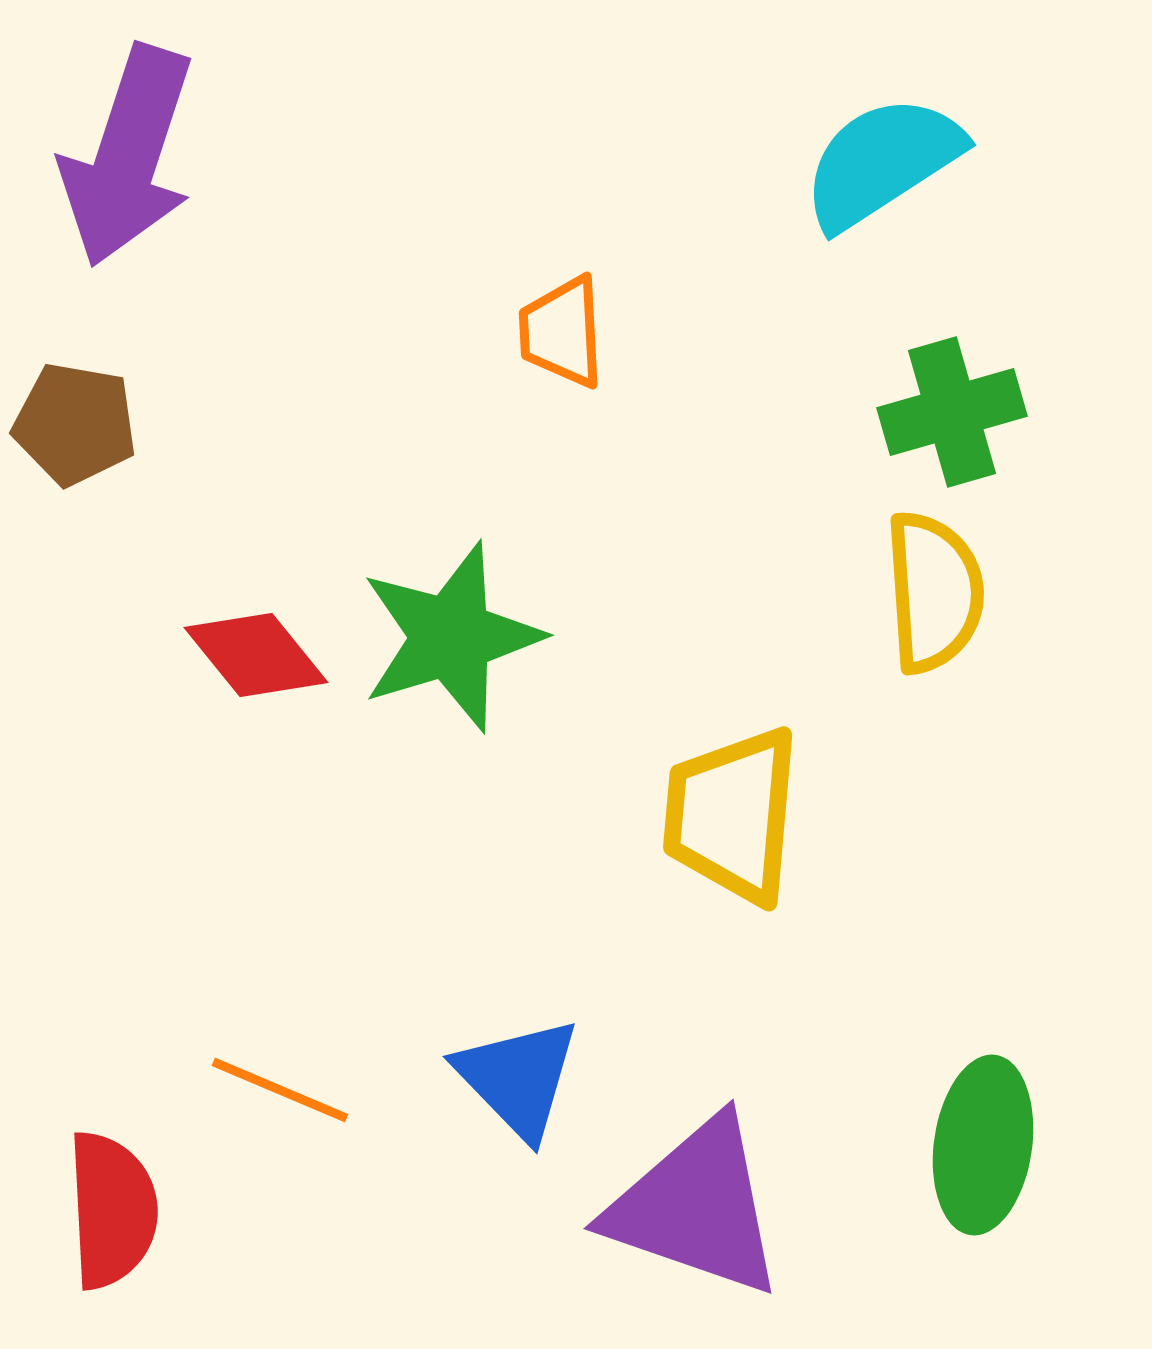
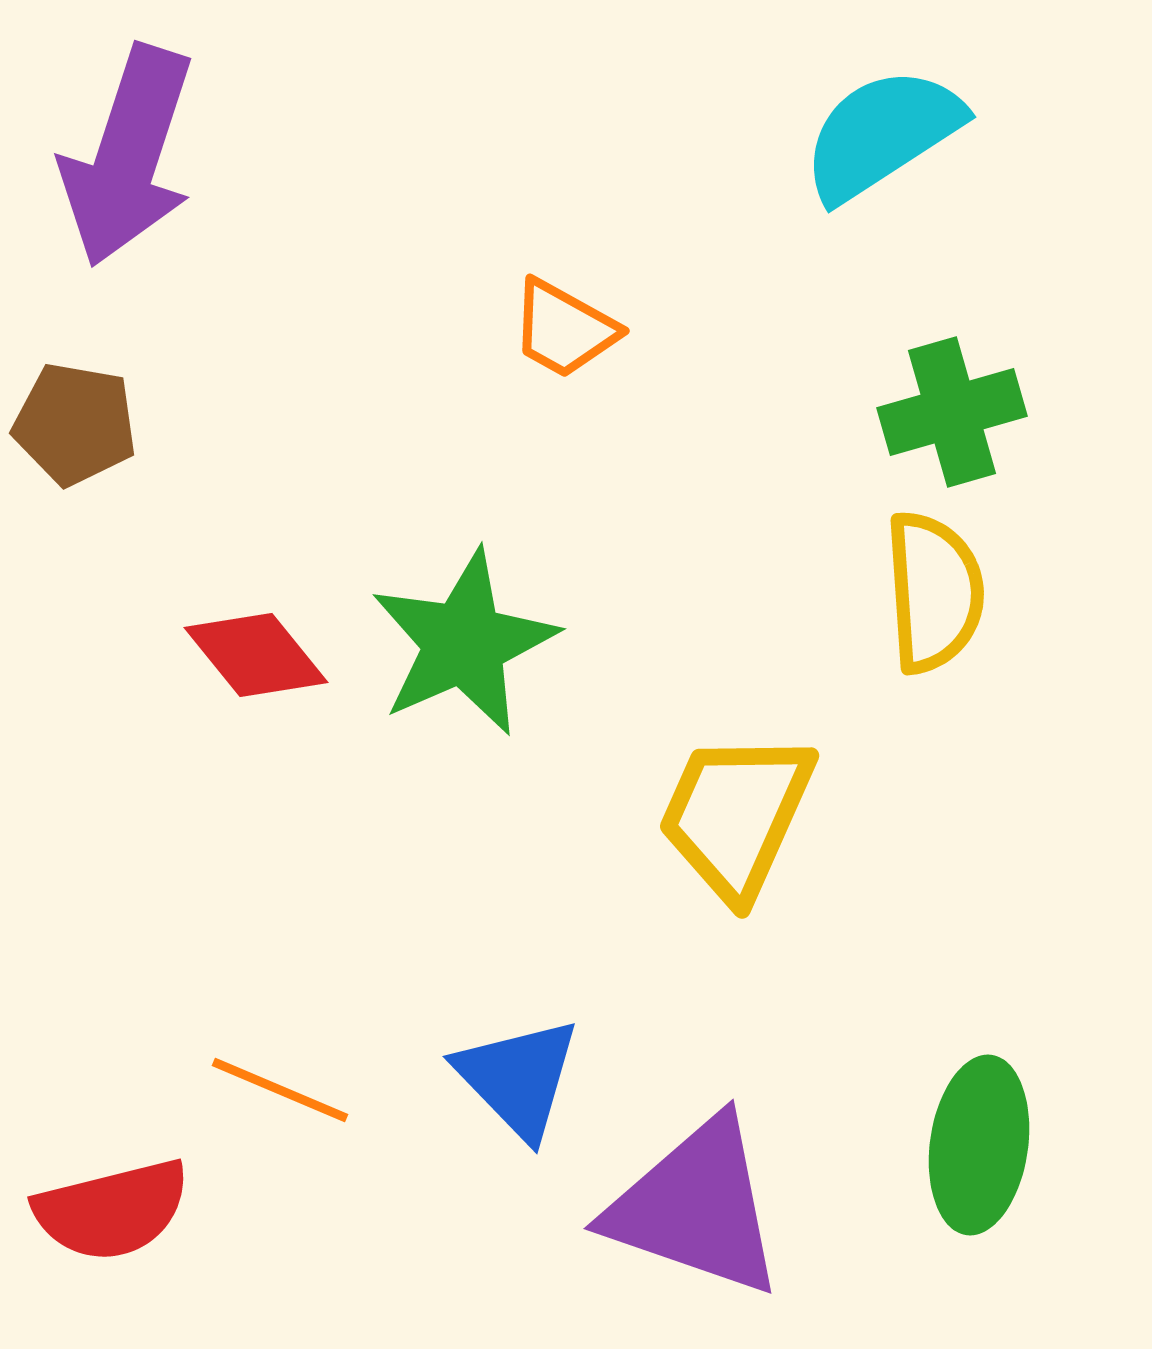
cyan semicircle: moved 28 px up
orange trapezoid: moved 2 px right, 3 px up; rotated 58 degrees counterclockwise
green star: moved 13 px right, 6 px down; rotated 7 degrees counterclockwise
yellow trapezoid: moved 4 px right; rotated 19 degrees clockwise
green ellipse: moved 4 px left
red semicircle: rotated 79 degrees clockwise
